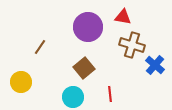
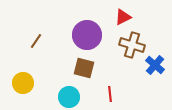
red triangle: rotated 36 degrees counterclockwise
purple circle: moved 1 px left, 8 px down
brown line: moved 4 px left, 6 px up
brown square: rotated 35 degrees counterclockwise
yellow circle: moved 2 px right, 1 px down
cyan circle: moved 4 px left
